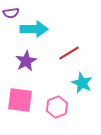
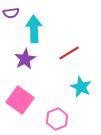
cyan arrow: rotated 92 degrees counterclockwise
purple star: moved 1 px left, 2 px up
cyan star: moved 1 px left, 4 px down
pink square: rotated 28 degrees clockwise
pink hexagon: moved 12 px down
